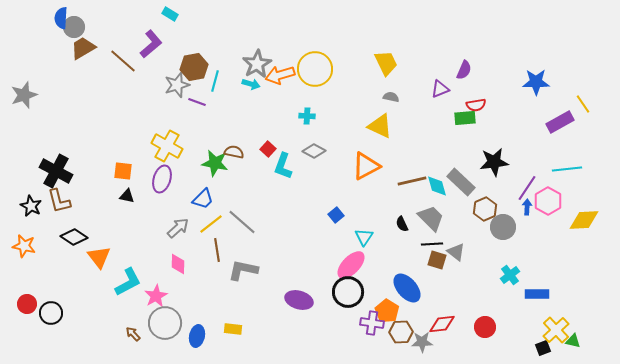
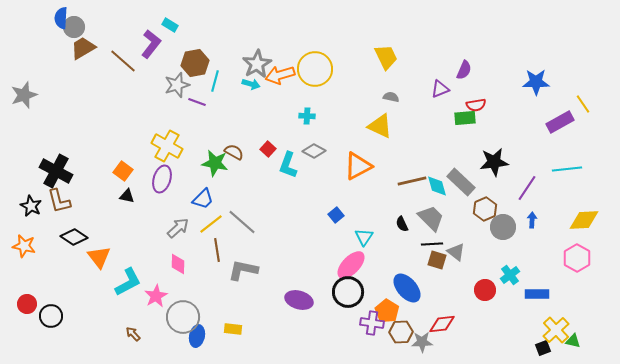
cyan rectangle at (170, 14): moved 11 px down
purple L-shape at (151, 44): rotated 12 degrees counterclockwise
yellow trapezoid at (386, 63): moved 6 px up
brown hexagon at (194, 67): moved 1 px right, 4 px up
brown semicircle at (234, 152): rotated 18 degrees clockwise
cyan L-shape at (283, 166): moved 5 px right, 1 px up
orange triangle at (366, 166): moved 8 px left
orange square at (123, 171): rotated 30 degrees clockwise
pink hexagon at (548, 201): moved 29 px right, 57 px down
blue arrow at (527, 207): moved 5 px right, 13 px down
black circle at (51, 313): moved 3 px down
gray circle at (165, 323): moved 18 px right, 6 px up
red circle at (485, 327): moved 37 px up
